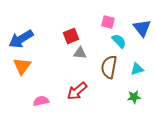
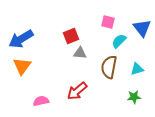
cyan semicircle: rotated 91 degrees counterclockwise
